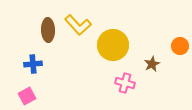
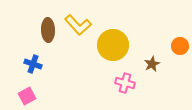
blue cross: rotated 24 degrees clockwise
